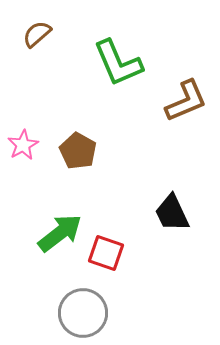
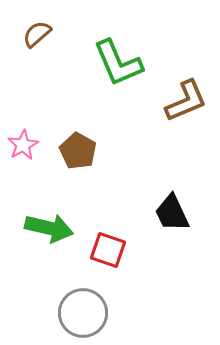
green arrow: moved 11 px left, 5 px up; rotated 51 degrees clockwise
red square: moved 2 px right, 3 px up
